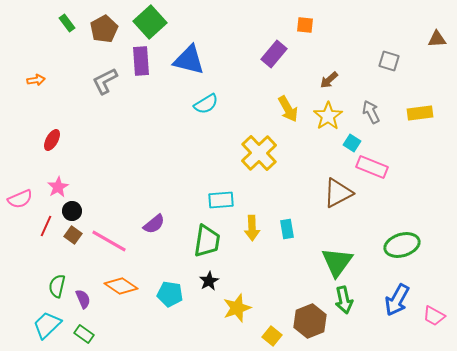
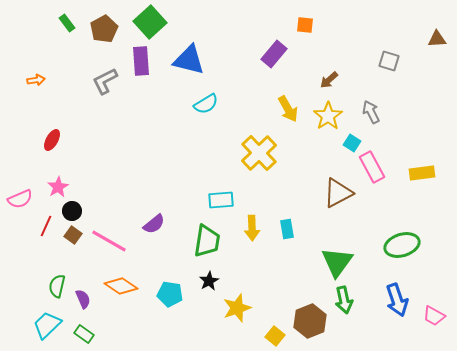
yellow rectangle at (420, 113): moved 2 px right, 60 px down
pink rectangle at (372, 167): rotated 40 degrees clockwise
blue arrow at (397, 300): rotated 48 degrees counterclockwise
yellow square at (272, 336): moved 3 px right
